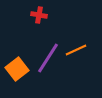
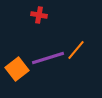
orange line: rotated 25 degrees counterclockwise
purple line: rotated 40 degrees clockwise
